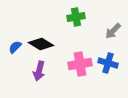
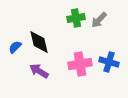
green cross: moved 1 px down
gray arrow: moved 14 px left, 11 px up
black diamond: moved 2 px left, 2 px up; rotated 45 degrees clockwise
blue cross: moved 1 px right, 1 px up
purple arrow: rotated 108 degrees clockwise
